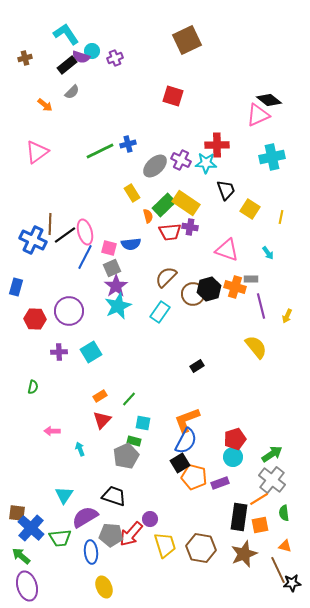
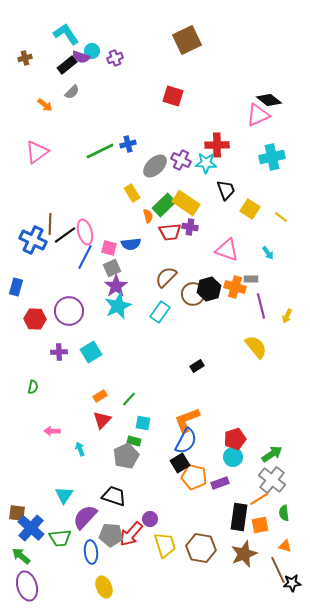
yellow line at (281, 217): rotated 64 degrees counterclockwise
purple semicircle at (85, 517): rotated 16 degrees counterclockwise
